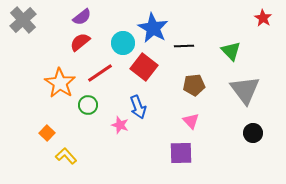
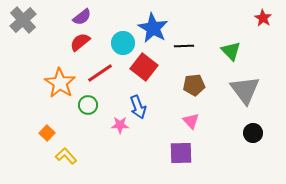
pink star: rotated 18 degrees counterclockwise
